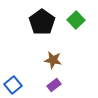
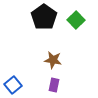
black pentagon: moved 2 px right, 5 px up
purple rectangle: rotated 40 degrees counterclockwise
